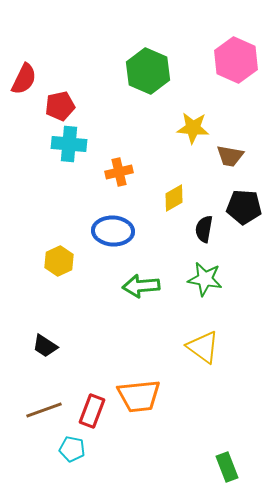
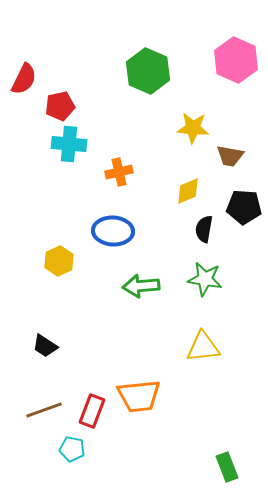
yellow diamond: moved 14 px right, 7 px up; rotated 8 degrees clockwise
yellow triangle: rotated 42 degrees counterclockwise
